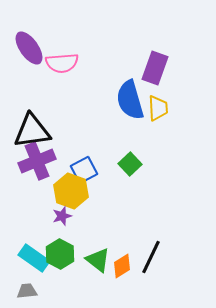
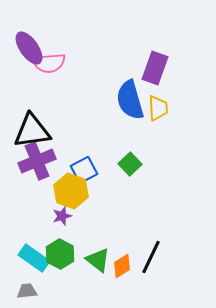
pink semicircle: moved 13 px left
